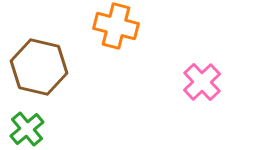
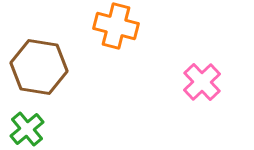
brown hexagon: rotated 4 degrees counterclockwise
